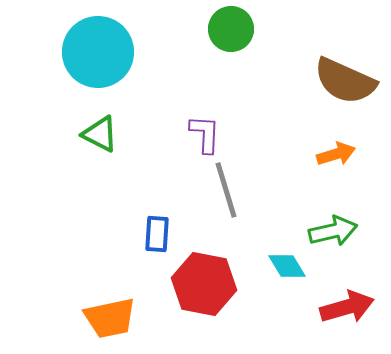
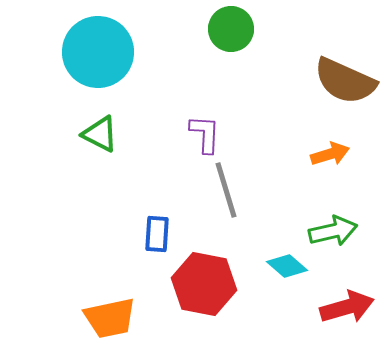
orange arrow: moved 6 px left
cyan diamond: rotated 18 degrees counterclockwise
